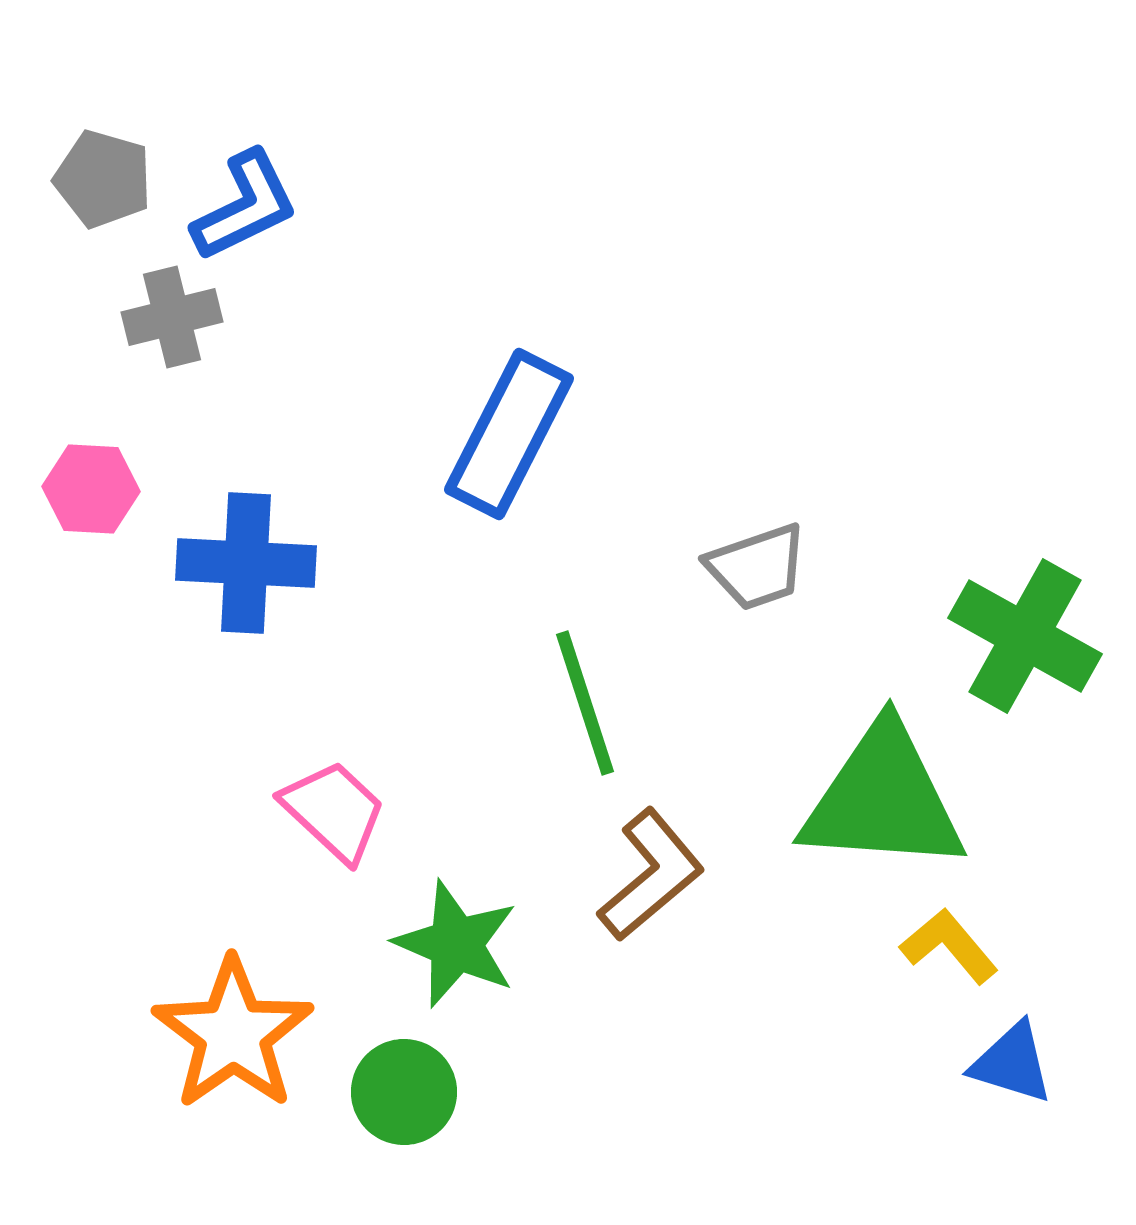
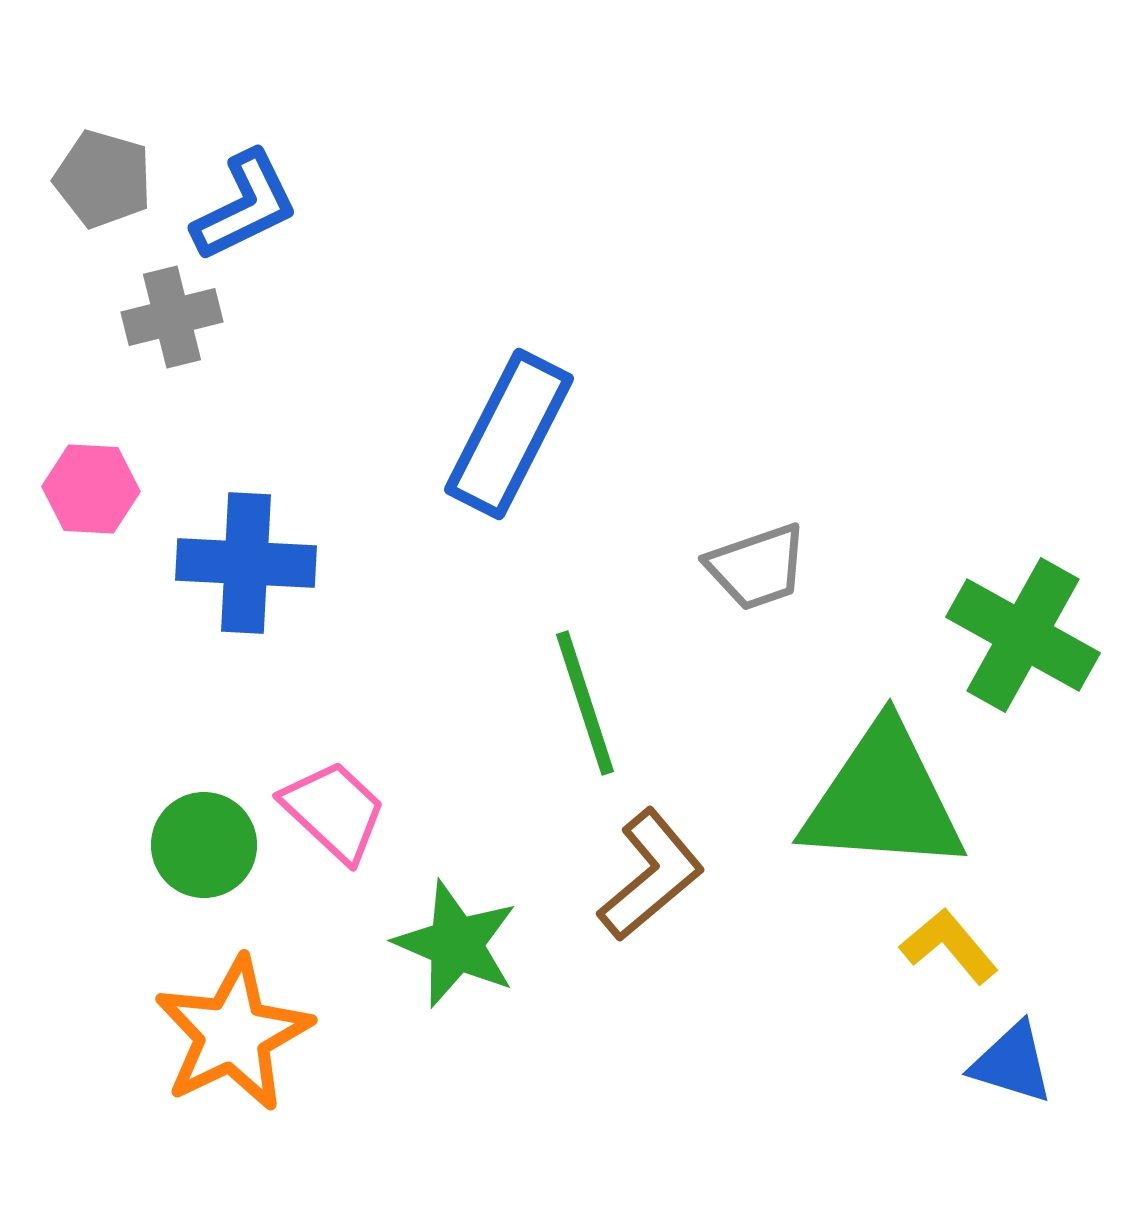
green cross: moved 2 px left, 1 px up
orange star: rotated 9 degrees clockwise
green circle: moved 200 px left, 247 px up
